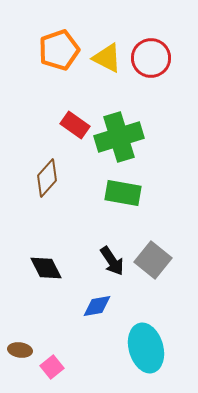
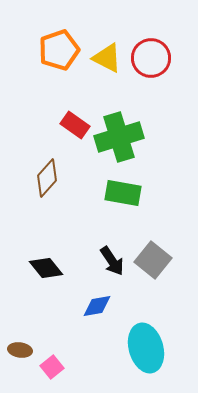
black diamond: rotated 12 degrees counterclockwise
